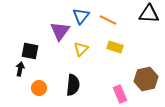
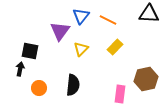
yellow rectangle: rotated 63 degrees counterclockwise
pink rectangle: rotated 30 degrees clockwise
